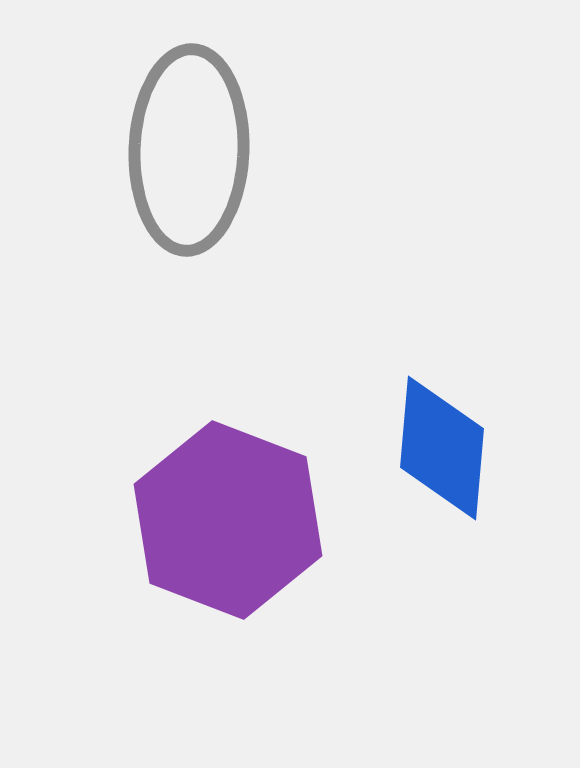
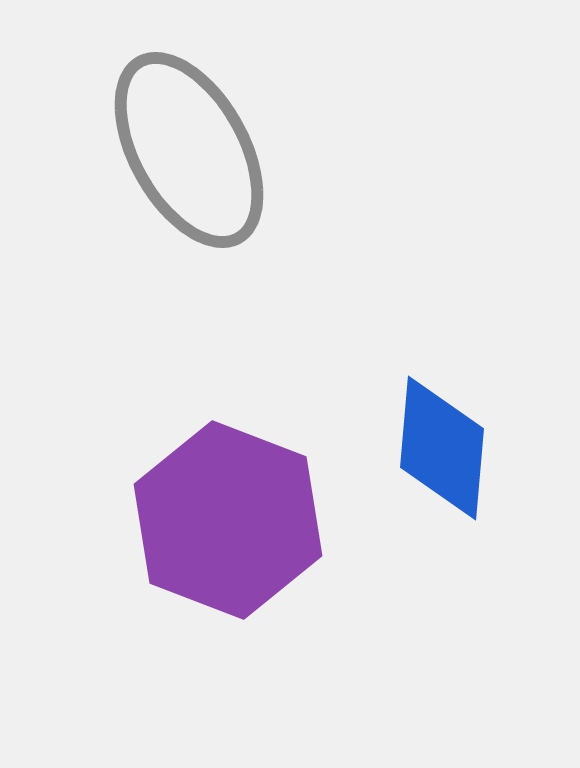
gray ellipse: rotated 31 degrees counterclockwise
